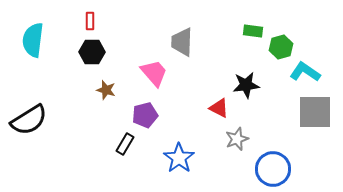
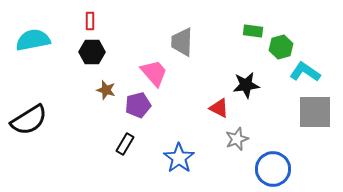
cyan semicircle: rotated 72 degrees clockwise
purple pentagon: moved 7 px left, 10 px up
